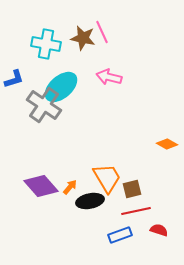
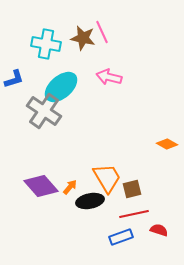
gray cross: moved 6 px down
red line: moved 2 px left, 3 px down
blue rectangle: moved 1 px right, 2 px down
